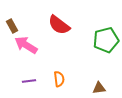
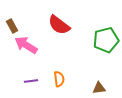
purple line: moved 2 px right
